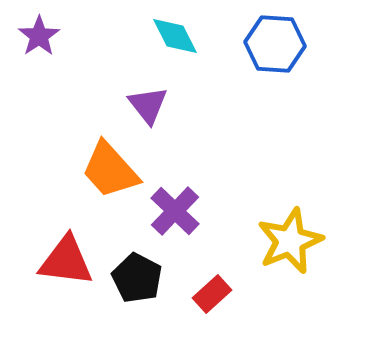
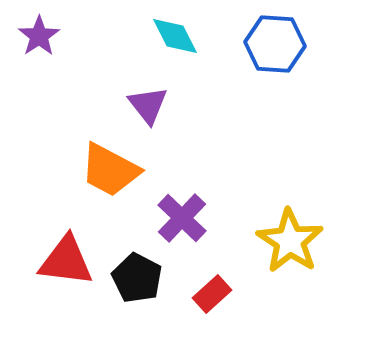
orange trapezoid: rotated 20 degrees counterclockwise
purple cross: moved 7 px right, 7 px down
yellow star: rotated 16 degrees counterclockwise
